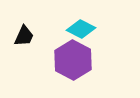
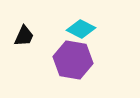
purple hexagon: rotated 18 degrees counterclockwise
